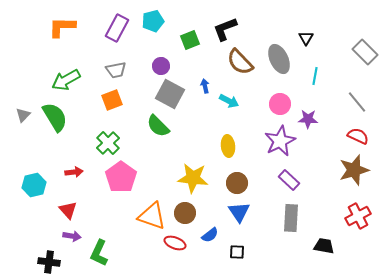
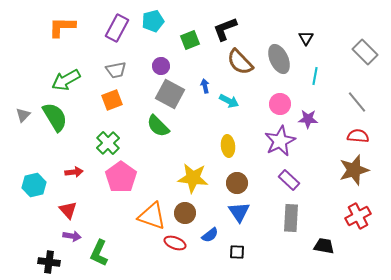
red semicircle at (358, 136): rotated 20 degrees counterclockwise
